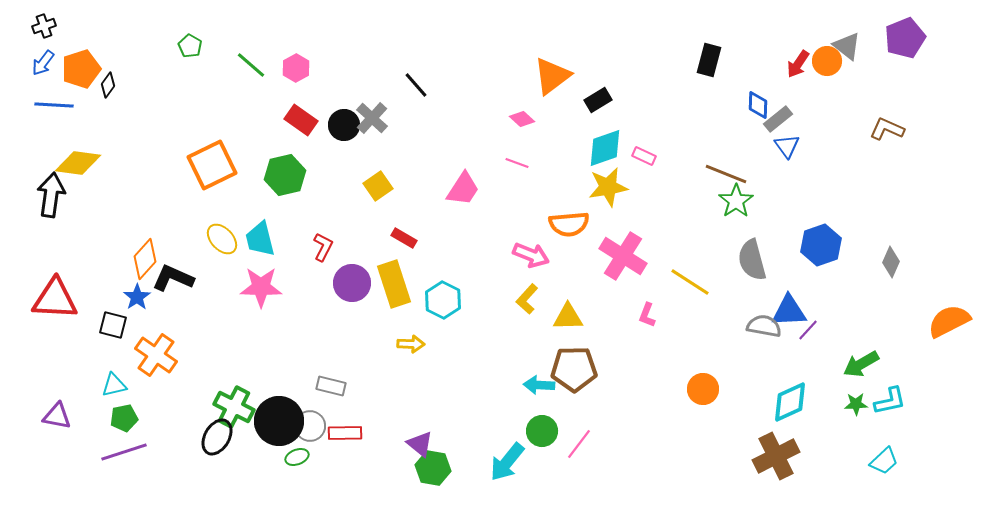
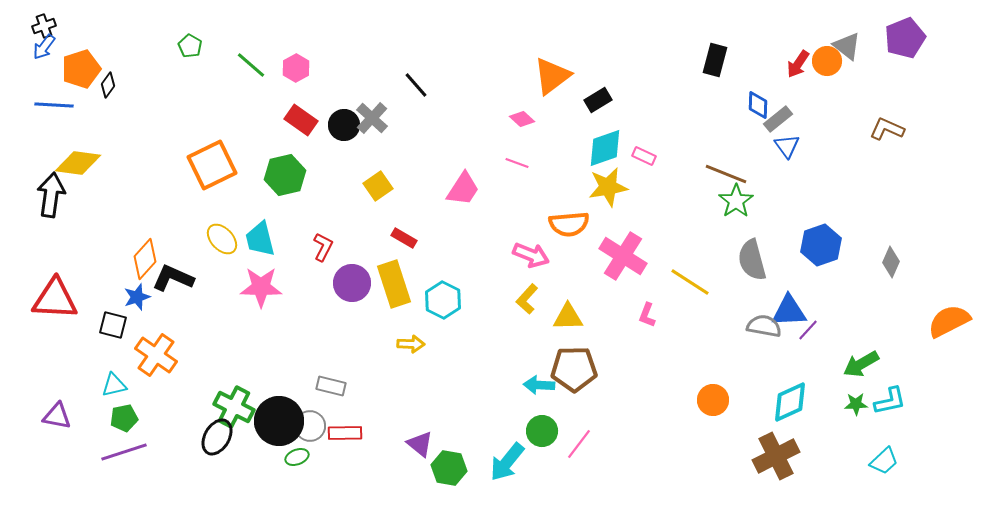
black rectangle at (709, 60): moved 6 px right
blue arrow at (43, 63): moved 1 px right, 16 px up
blue star at (137, 297): rotated 16 degrees clockwise
orange circle at (703, 389): moved 10 px right, 11 px down
green hexagon at (433, 468): moved 16 px right
